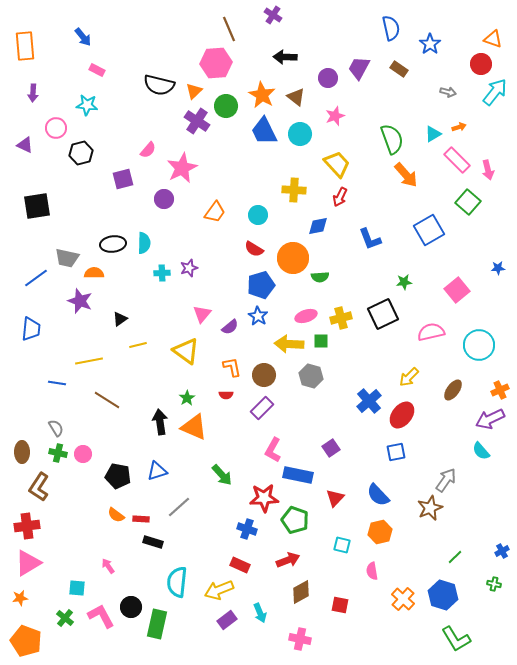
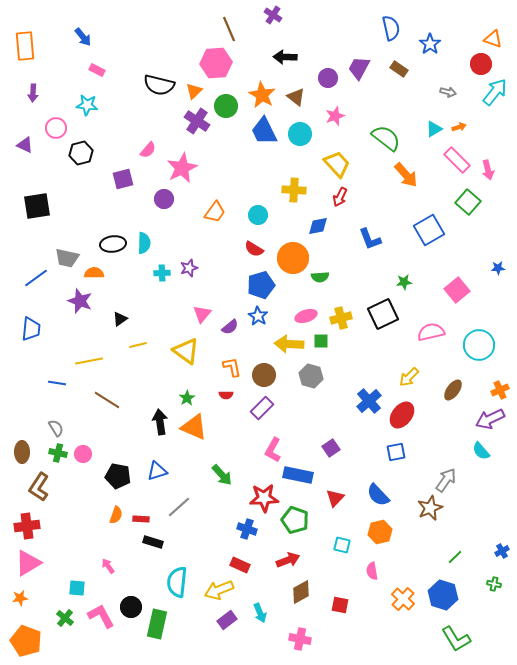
cyan triangle at (433, 134): moved 1 px right, 5 px up
green semicircle at (392, 139): moved 6 px left, 1 px up; rotated 32 degrees counterclockwise
orange semicircle at (116, 515): rotated 108 degrees counterclockwise
